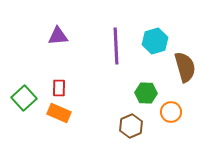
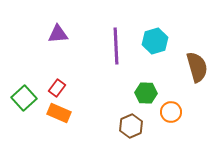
purple triangle: moved 2 px up
brown semicircle: moved 12 px right
red rectangle: moved 2 px left; rotated 36 degrees clockwise
